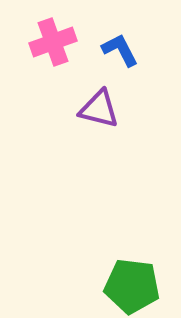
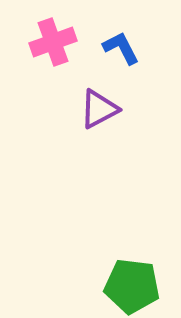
blue L-shape: moved 1 px right, 2 px up
purple triangle: rotated 42 degrees counterclockwise
